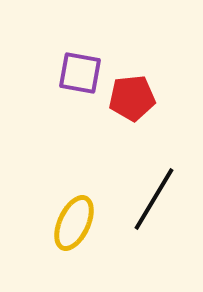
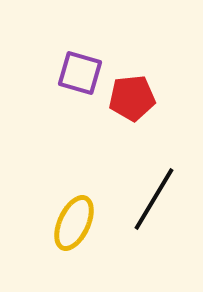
purple square: rotated 6 degrees clockwise
